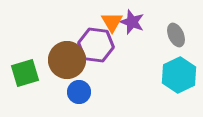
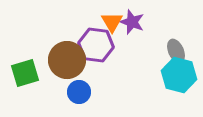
gray ellipse: moved 16 px down
cyan hexagon: rotated 20 degrees counterclockwise
